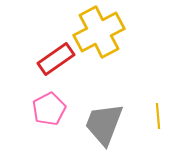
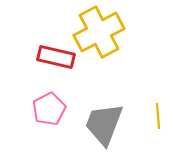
red rectangle: moved 2 px up; rotated 48 degrees clockwise
